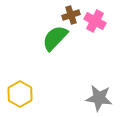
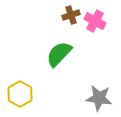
green semicircle: moved 4 px right, 16 px down
